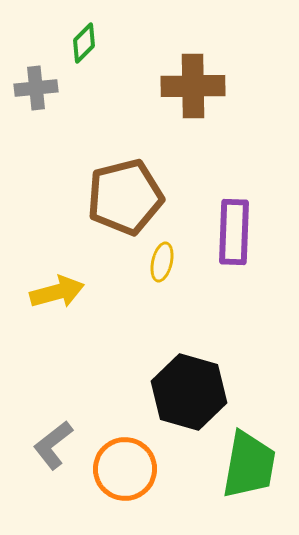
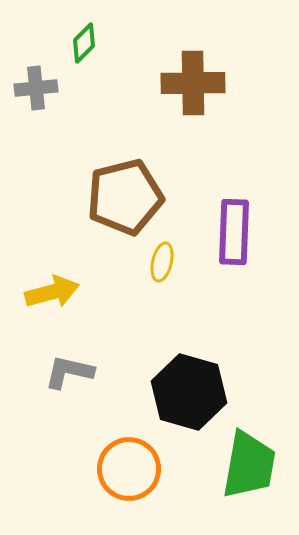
brown cross: moved 3 px up
yellow arrow: moved 5 px left
gray L-shape: moved 16 px right, 73 px up; rotated 51 degrees clockwise
orange circle: moved 4 px right
